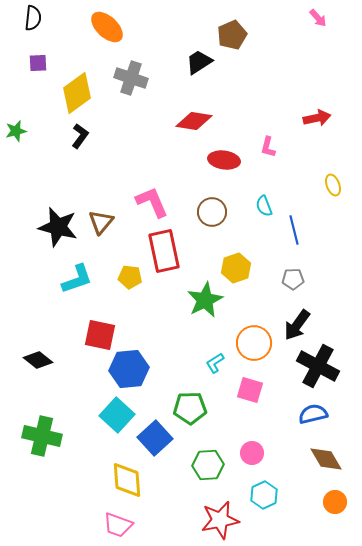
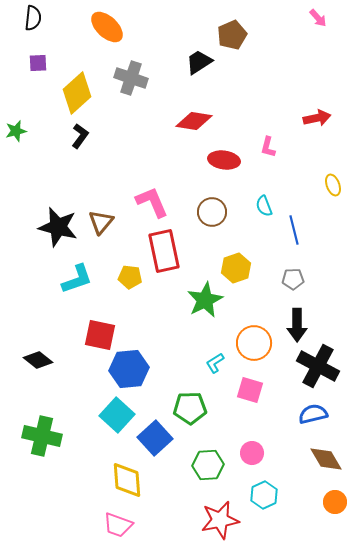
yellow diamond at (77, 93): rotated 6 degrees counterclockwise
black arrow at (297, 325): rotated 36 degrees counterclockwise
